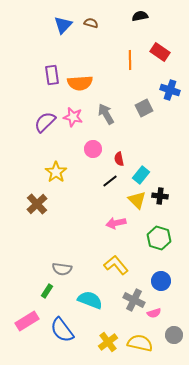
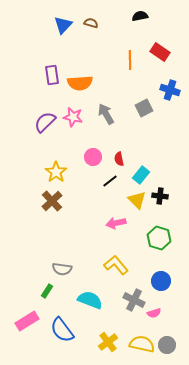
pink circle: moved 8 px down
brown cross: moved 15 px right, 3 px up
gray circle: moved 7 px left, 10 px down
yellow semicircle: moved 2 px right, 1 px down
